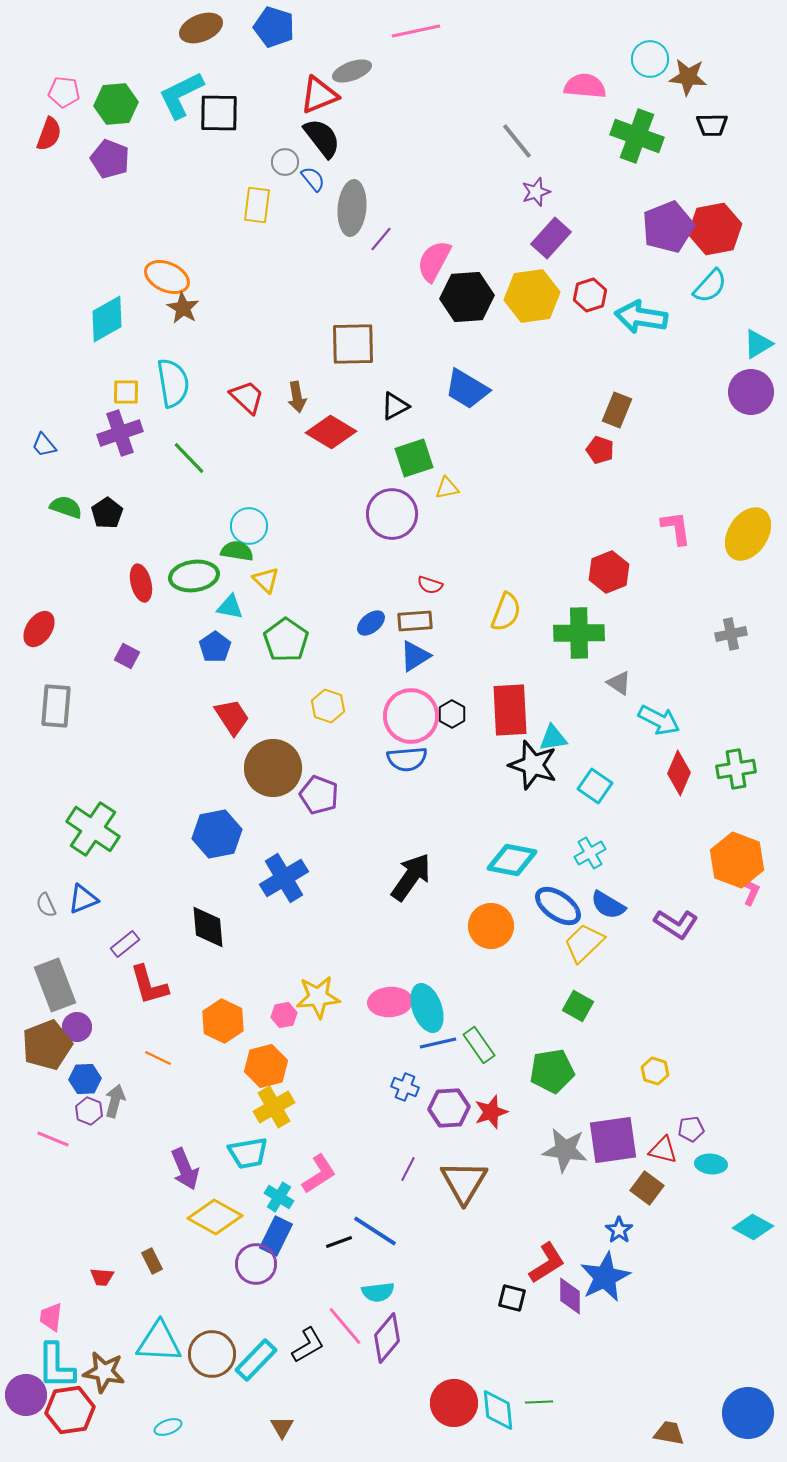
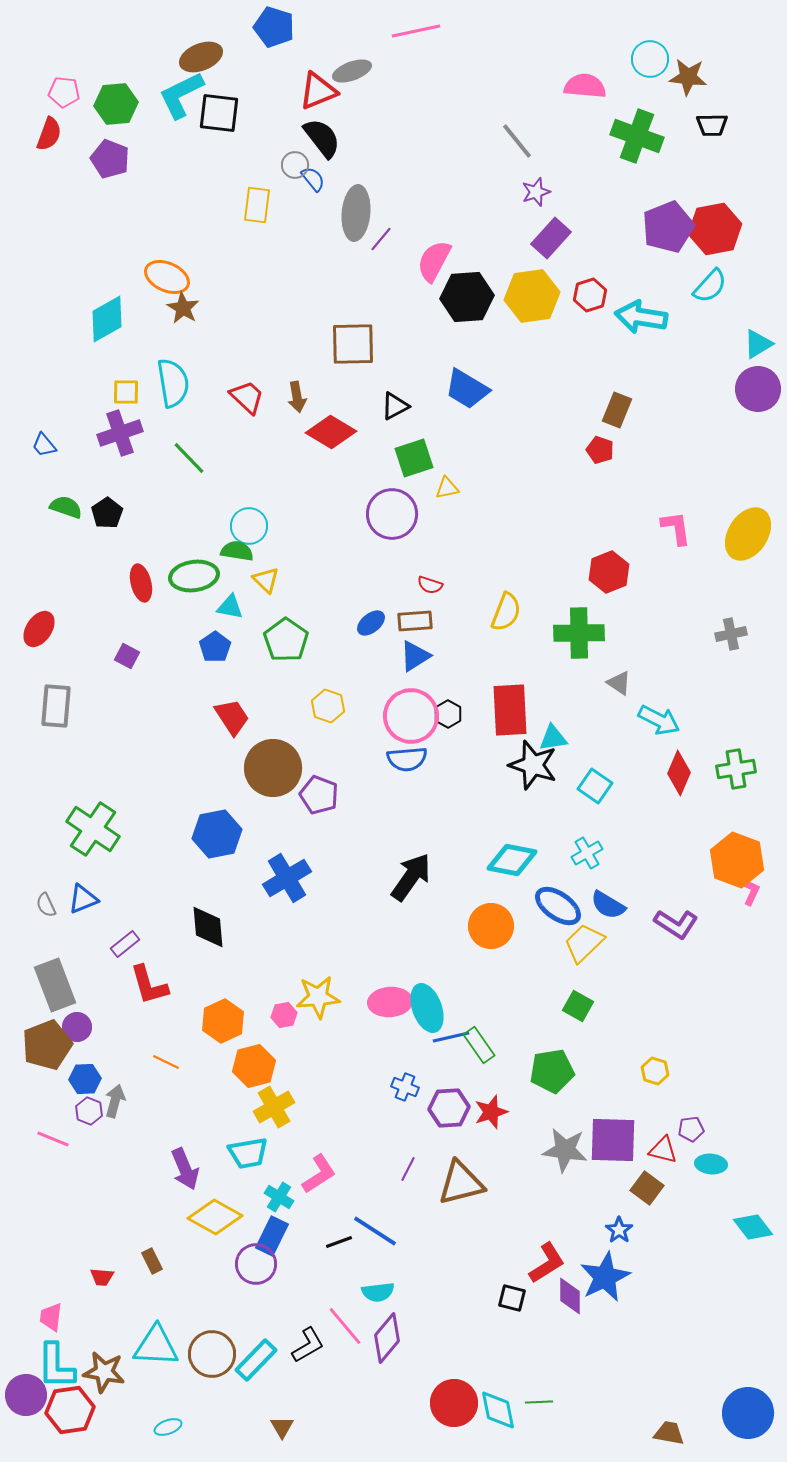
brown ellipse at (201, 28): moved 29 px down
red triangle at (319, 95): moved 1 px left, 4 px up
black square at (219, 113): rotated 6 degrees clockwise
gray circle at (285, 162): moved 10 px right, 3 px down
gray ellipse at (352, 208): moved 4 px right, 5 px down
purple circle at (751, 392): moved 7 px right, 3 px up
black hexagon at (452, 714): moved 4 px left
cyan cross at (590, 853): moved 3 px left
blue cross at (284, 878): moved 3 px right
orange hexagon at (223, 1021): rotated 9 degrees clockwise
blue line at (438, 1043): moved 13 px right, 6 px up
orange line at (158, 1058): moved 8 px right, 4 px down
orange hexagon at (266, 1066): moved 12 px left
purple square at (613, 1140): rotated 10 degrees clockwise
brown triangle at (464, 1182): moved 3 px left, 1 px down; rotated 45 degrees clockwise
cyan diamond at (753, 1227): rotated 24 degrees clockwise
blue rectangle at (276, 1236): moved 4 px left
cyan triangle at (159, 1342): moved 3 px left, 4 px down
cyan diamond at (498, 1410): rotated 6 degrees counterclockwise
